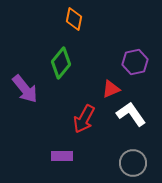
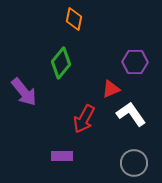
purple hexagon: rotated 15 degrees clockwise
purple arrow: moved 1 px left, 3 px down
gray circle: moved 1 px right
